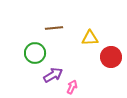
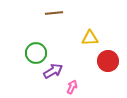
brown line: moved 15 px up
green circle: moved 1 px right
red circle: moved 3 px left, 4 px down
purple arrow: moved 4 px up
